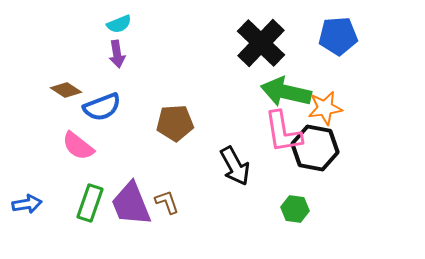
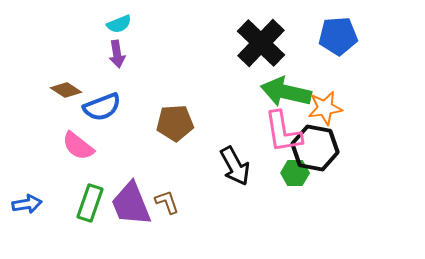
green hexagon: moved 36 px up; rotated 8 degrees counterclockwise
